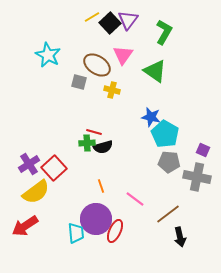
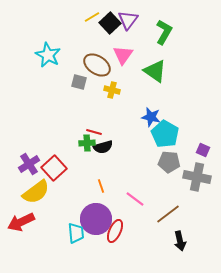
red arrow: moved 4 px left, 4 px up; rotated 8 degrees clockwise
black arrow: moved 4 px down
